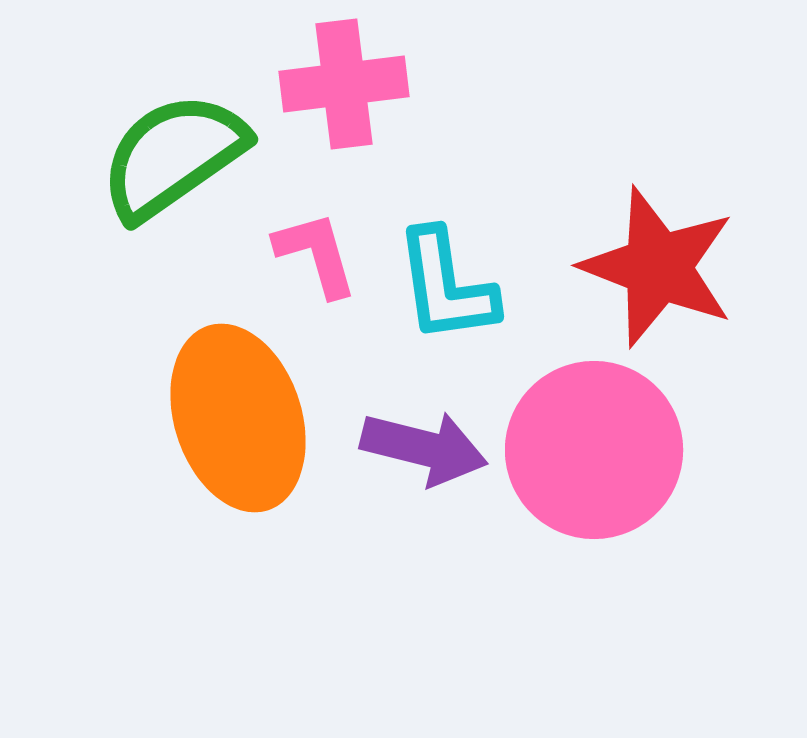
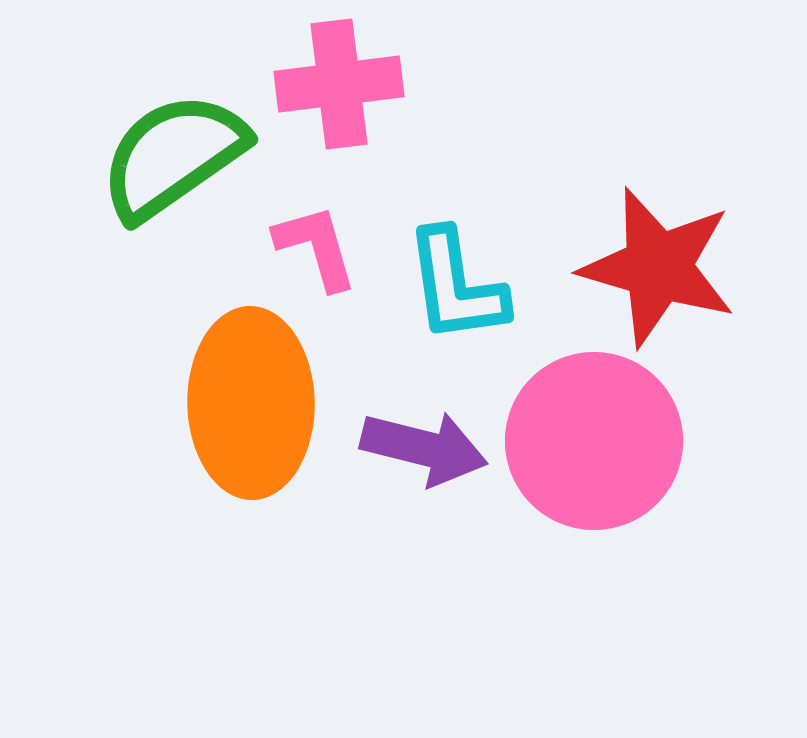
pink cross: moved 5 px left
pink L-shape: moved 7 px up
red star: rotated 5 degrees counterclockwise
cyan L-shape: moved 10 px right
orange ellipse: moved 13 px right, 15 px up; rotated 17 degrees clockwise
pink circle: moved 9 px up
